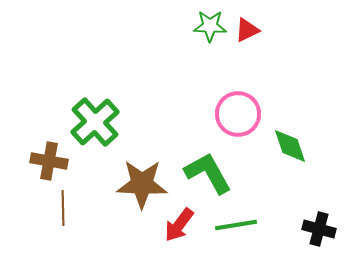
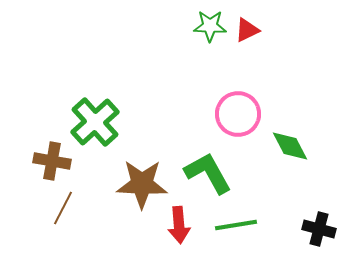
green diamond: rotated 9 degrees counterclockwise
brown cross: moved 3 px right
brown line: rotated 28 degrees clockwise
red arrow: rotated 42 degrees counterclockwise
